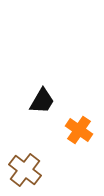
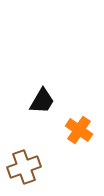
brown cross: moved 1 px left, 3 px up; rotated 32 degrees clockwise
